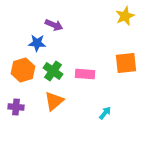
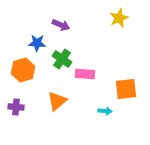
yellow star: moved 6 px left, 2 px down
purple arrow: moved 7 px right
orange square: moved 26 px down
green cross: moved 9 px right, 12 px up
orange triangle: moved 3 px right
cyan arrow: moved 2 px up; rotated 56 degrees clockwise
